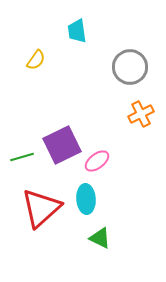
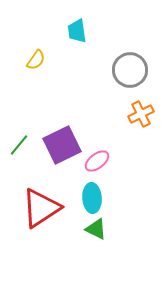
gray circle: moved 3 px down
green line: moved 3 px left, 12 px up; rotated 35 degrees counterclockwise
cyan ellipse: moved 6 px right, 1 px up
red triangle: rotated 9 degrees clockwise
green triangle: moved 4 px left, 9 px up
